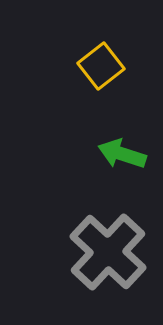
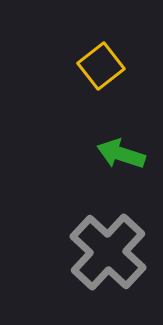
green arrow: moved 1 px left
